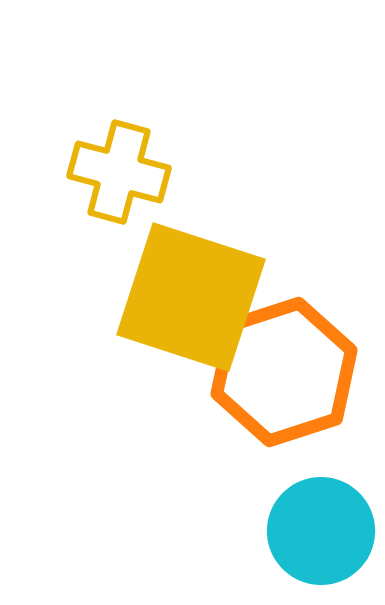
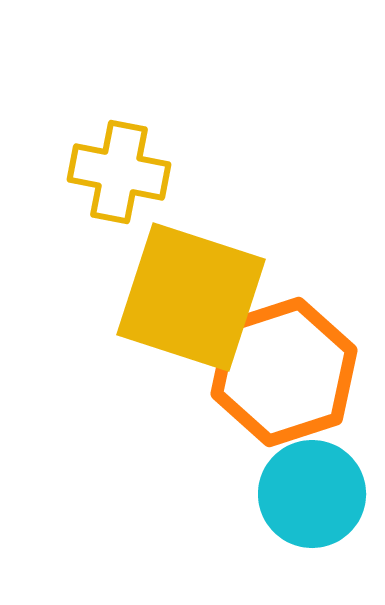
yellow cross: rotated 4 degrees counterclockwise
cyan circle: moved 9 px left, 37 px up
